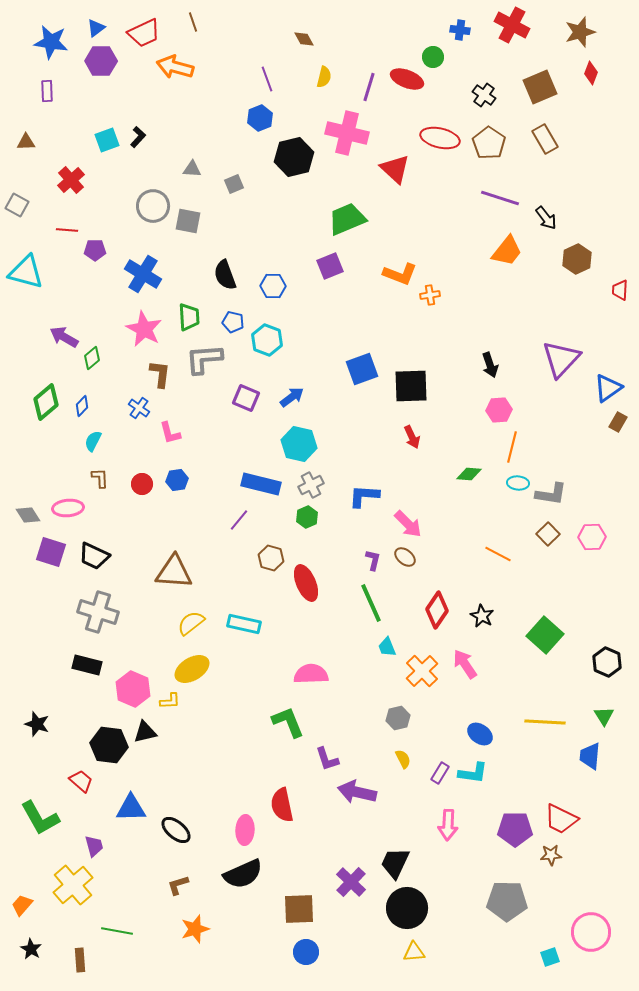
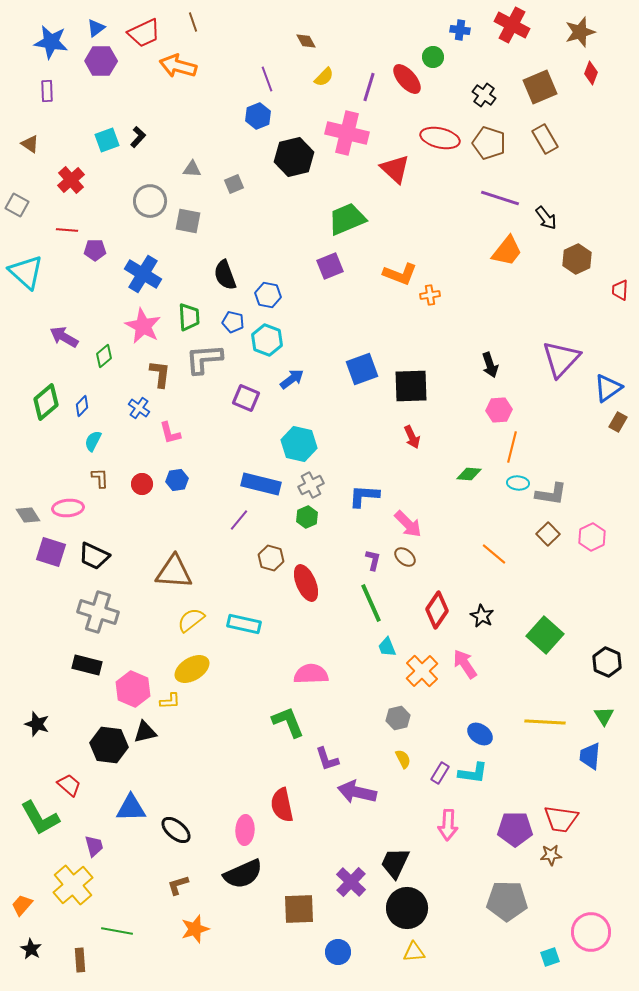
brown diamond at (304, 39): moved 2 px right, 2 px down
orange arrow at (175, 67): moved 3 px right, 1 px up
yellow semicircle at (324, 77): rotated 30 degrees clockwise
red ellipse at (407, 79): rotated 28 degrees clockwise
blue hexagon at (260, 118): moved 2 px left, 2 px up
brown triangle at (26, 142): moved 4 px right, 2 px down; rotated 36 degrees clockwise
brown pentagon at (489, 143): rotated 16 degrees counterclockwise
gray circle at (153, 206): moved 3 px left, 5 px up
cyan triangle at (26, 272): rotated 27 degrees clockwise
blue hexagon at (273, 286): moved 5 px left, 9 px down; rotated 10 degrees clockwise
pink star at (144, 329): moved 1 px left, 3 px up
green diamond at (92, 358): moved 12 px right, 2 px up
blue arrow at (292, 397): moved 18 px up
pink hexagon at (592, 537): rotated 24 degrees counterclockwise
orange line at (498, 554): moved 4 px left; rotated 12 degrees clockwise
yellow semicircle at (191, 623): moved 3 px up
red trapezoid at (81, 781): moved 12 px left, 4 px down
red trapezoid at (561, 819): rotated 18 degrees counterclockwise
blue circle at (306, 952): moved 32 px right
